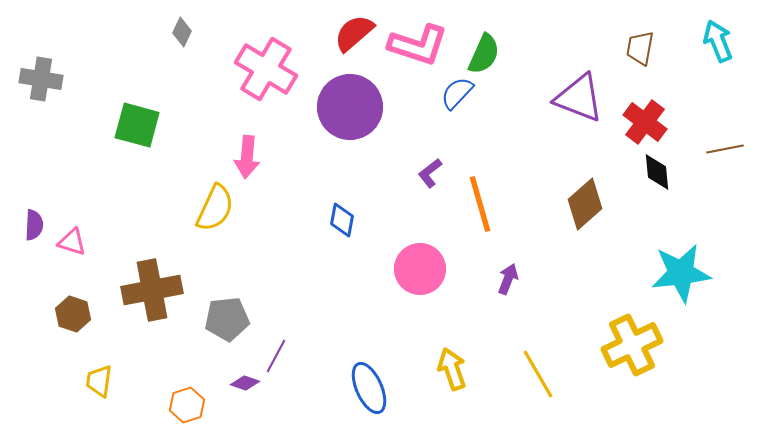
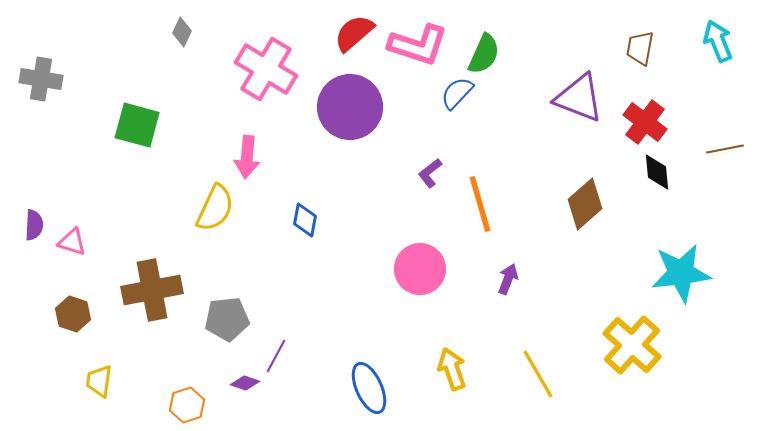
blue diamond: moved 37 px left
yellow cross: rotated 22 degrees counterclockwise
